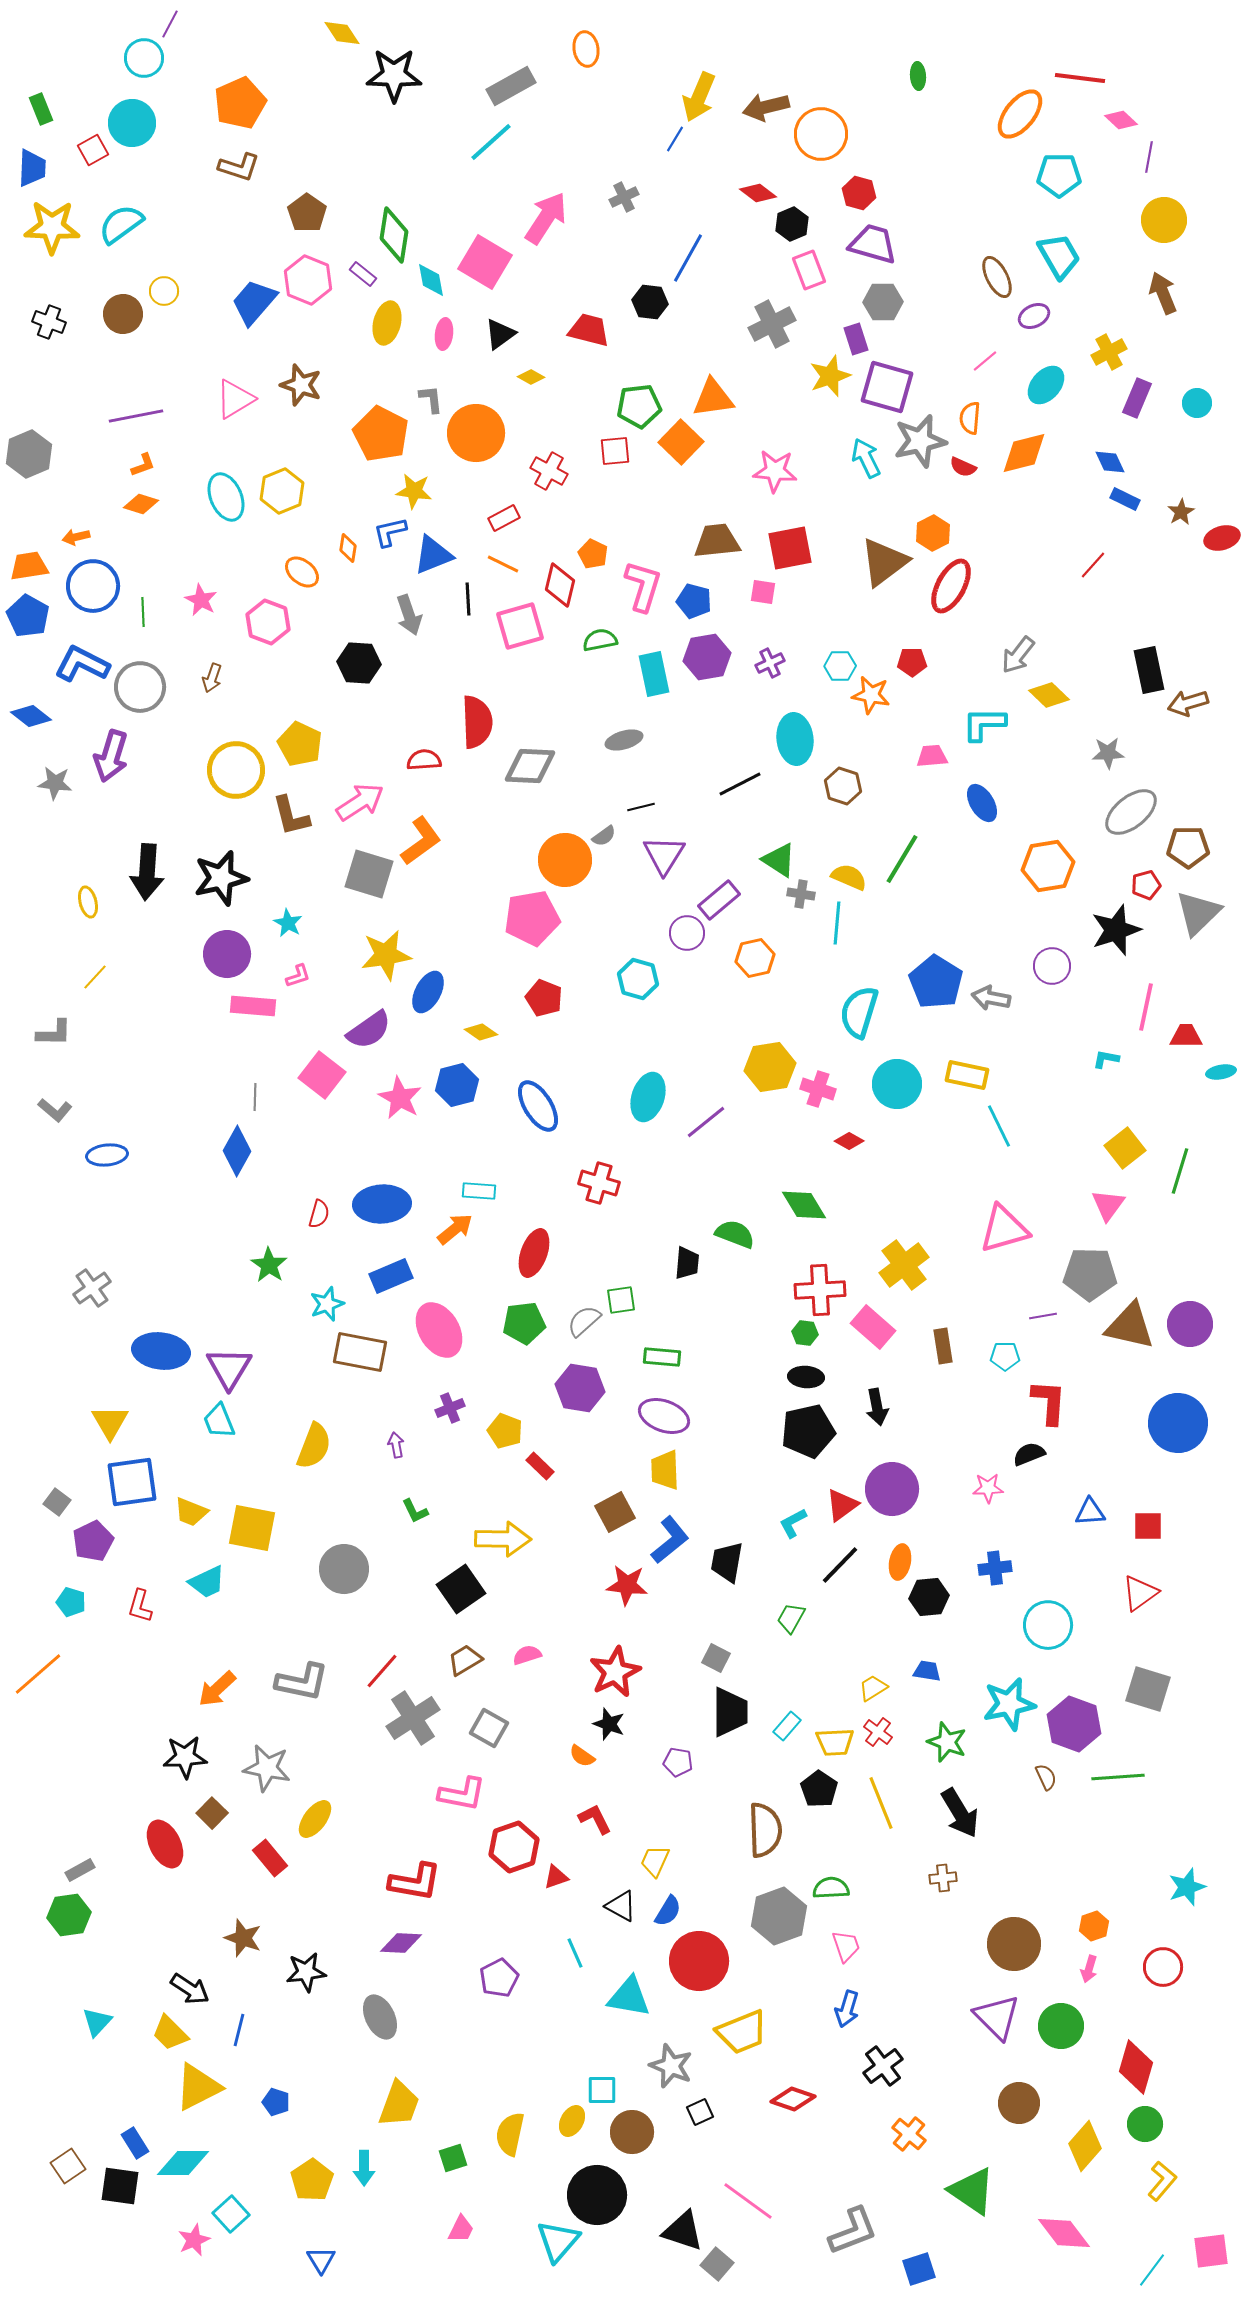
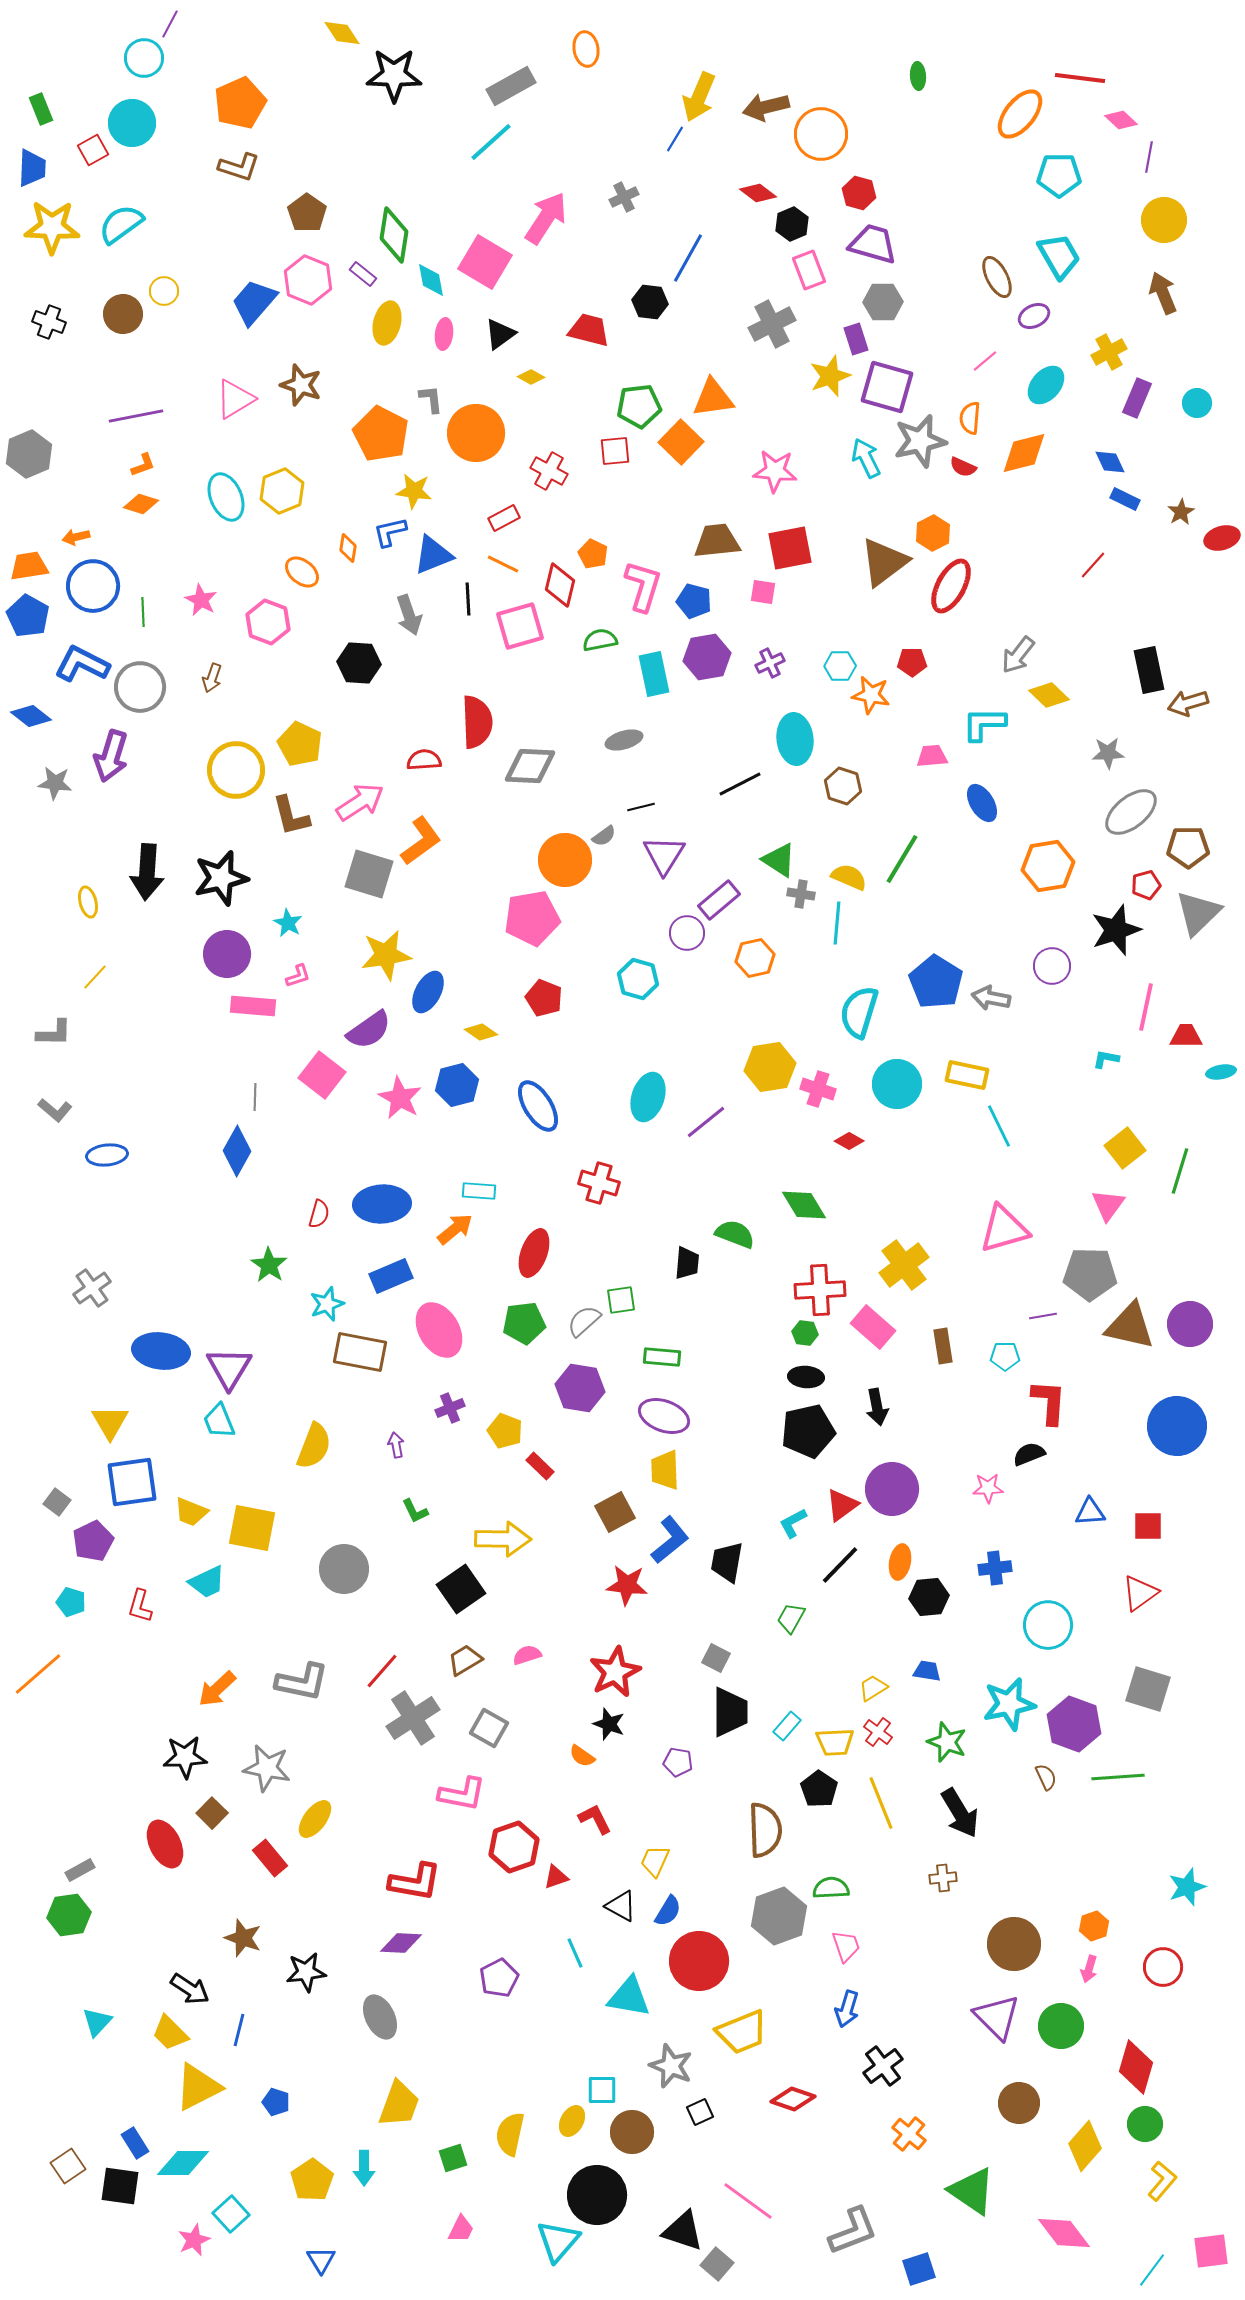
blue circle at (1178, 1423): moved 1 px left, 3 px down
